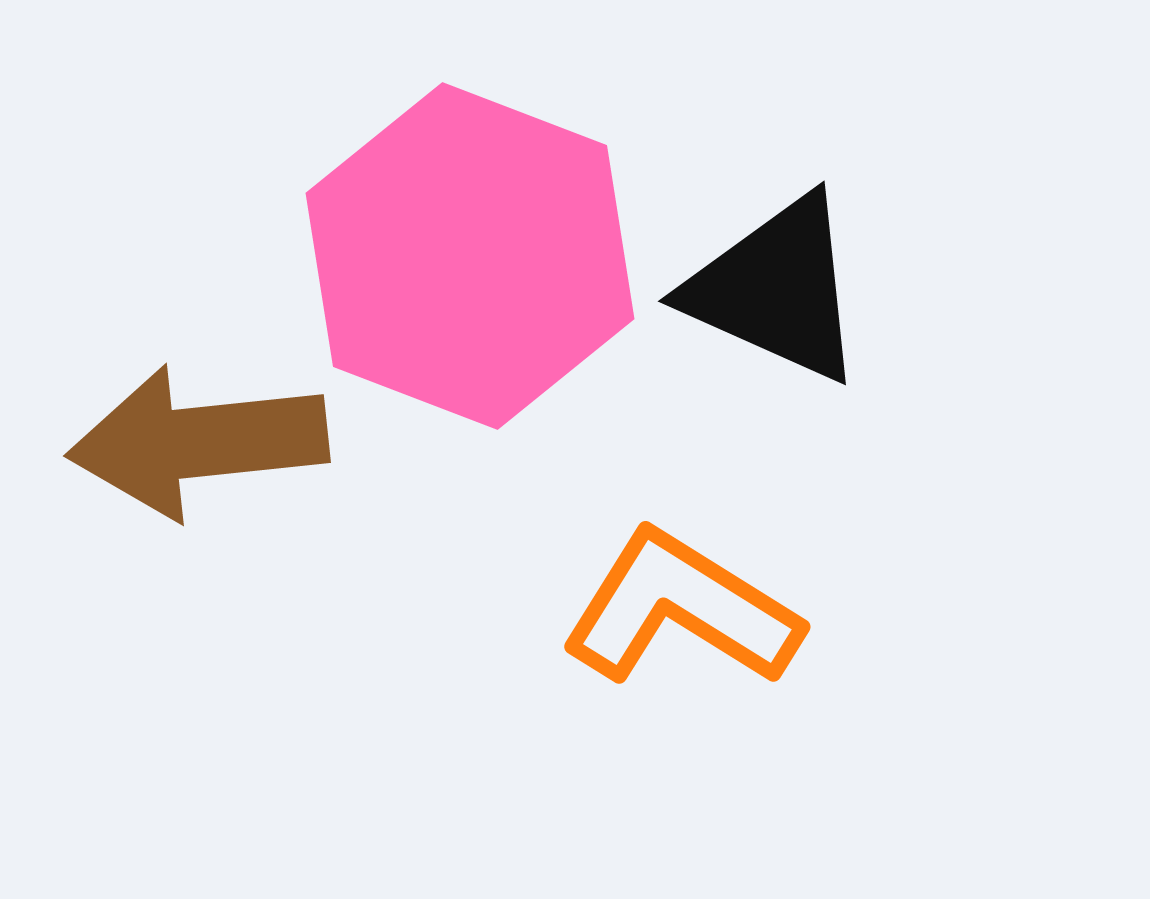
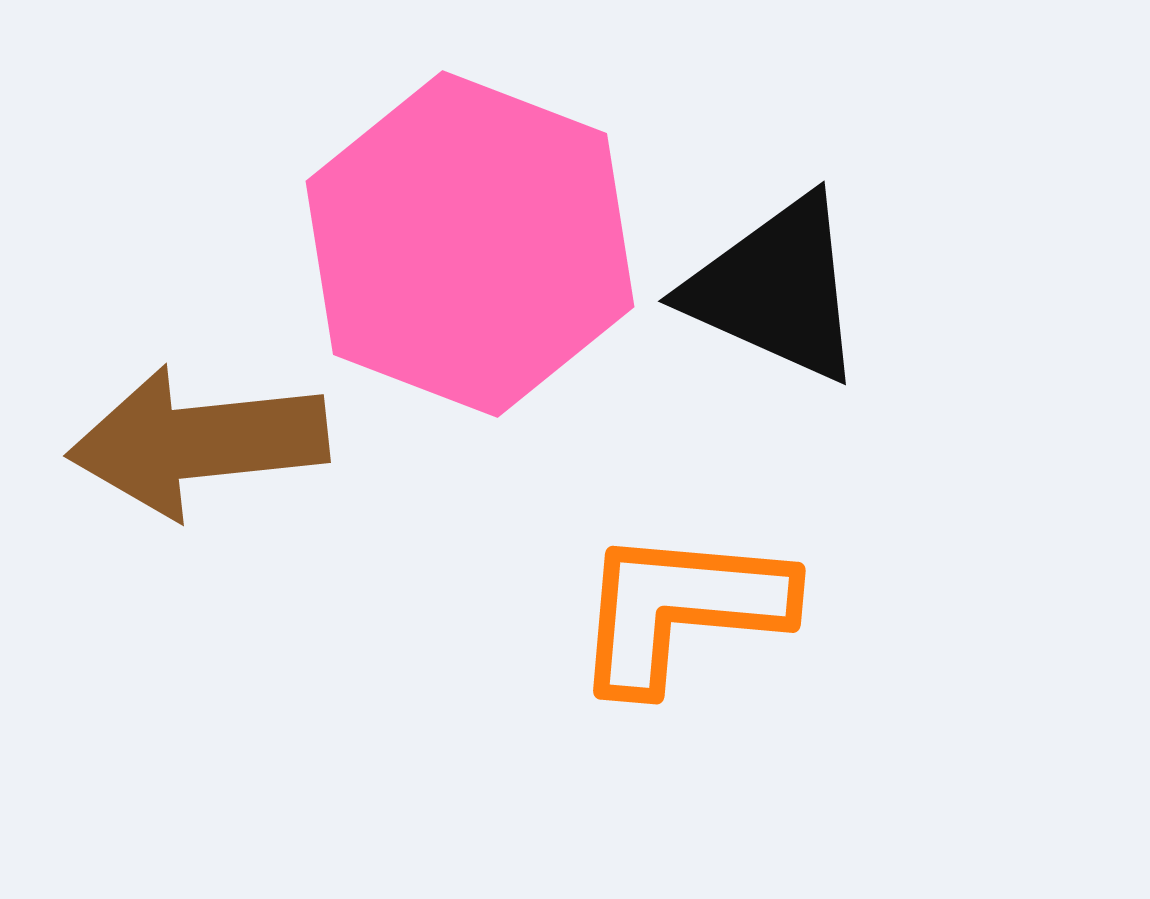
pink hexagon: moved 12 px up
orange L-shape: rotated 27 degrees counterclockwise
